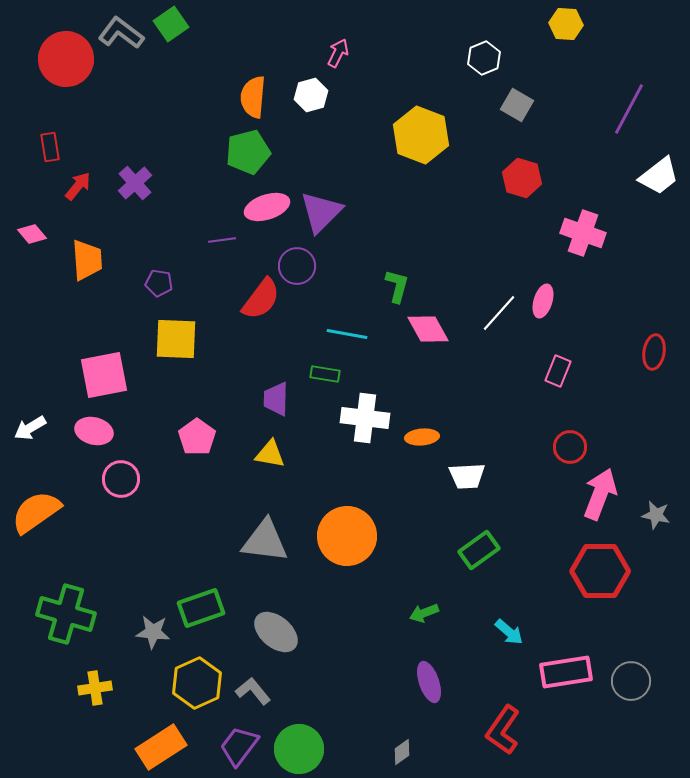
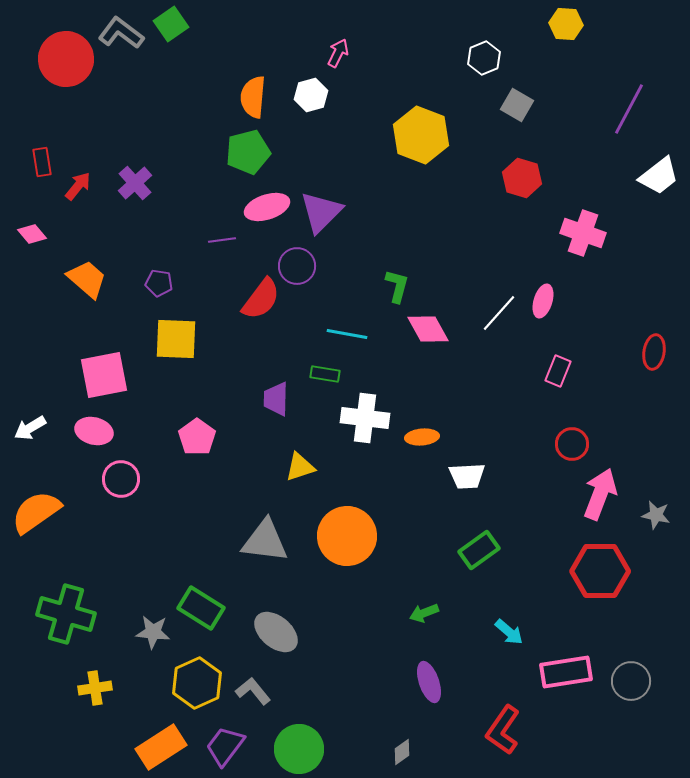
red rectangle at (50, 147): moved 8 px left, 15 px down
orange trapezoid at (87, 260): moved 19 px down; rotated 45 degrees counterclockwise
red circle at (570, 447): moved 2 px right, 3 px up
yellow triangle at (270, 454): moved 30 px right, 13 px down; rotated 28 degrees counterclockwise
green rectangle at (201, 608): rotated 51 degrees clockwise
purple trapezoid at (239, 746): moved 14 px left
